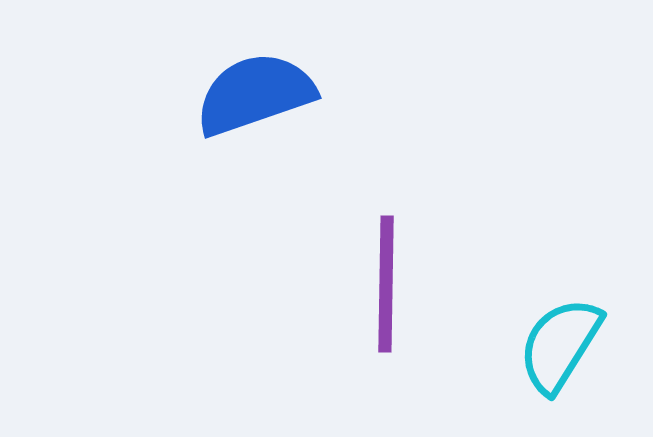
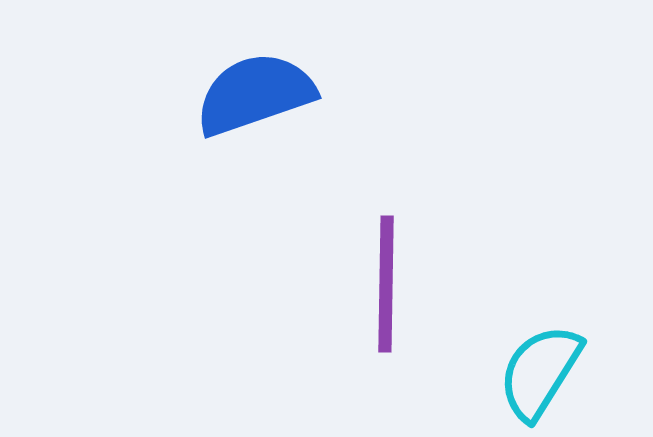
cyan semicircle: moved 20 px left, 27 px down
